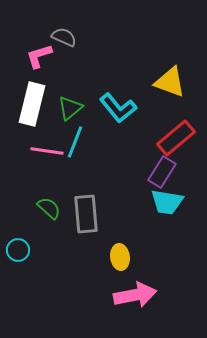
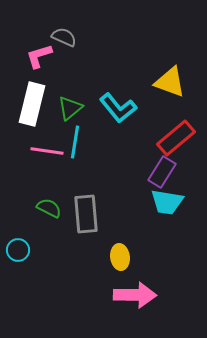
cyan line: rotated 12 degrees counterclockwise
green semicircle: rotated 15 degrees counterclockwise
pink arrow: rotated 12 degrees clockwise
